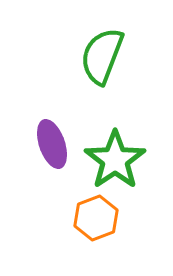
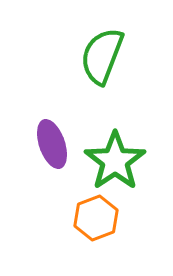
green star: moved 1 px down
